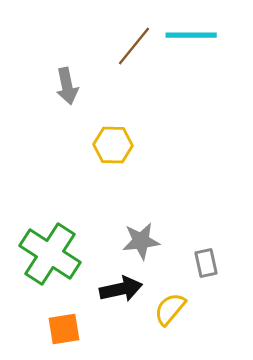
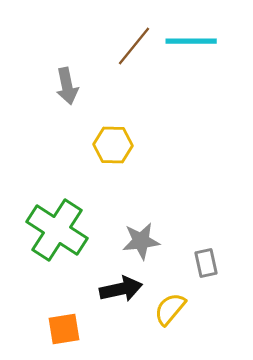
cyan line: moved 6 px down
green cross: moved 7 px right, 24 px up
